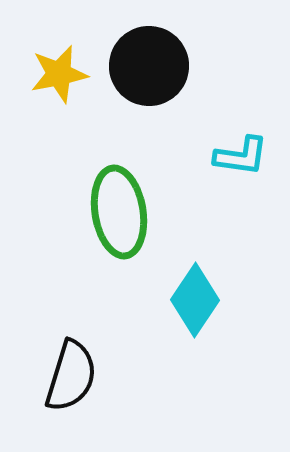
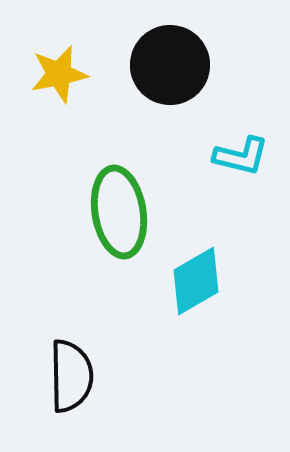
black circle: moved 21 px right, 1 px up
cyan L-shape: rotated 6 degrees clockwise
cyan diamond: moved 1 px right, 19 px up; rotated 26 degrees clockwise
black semicircle: rotated 18 degrees counterclockwise
